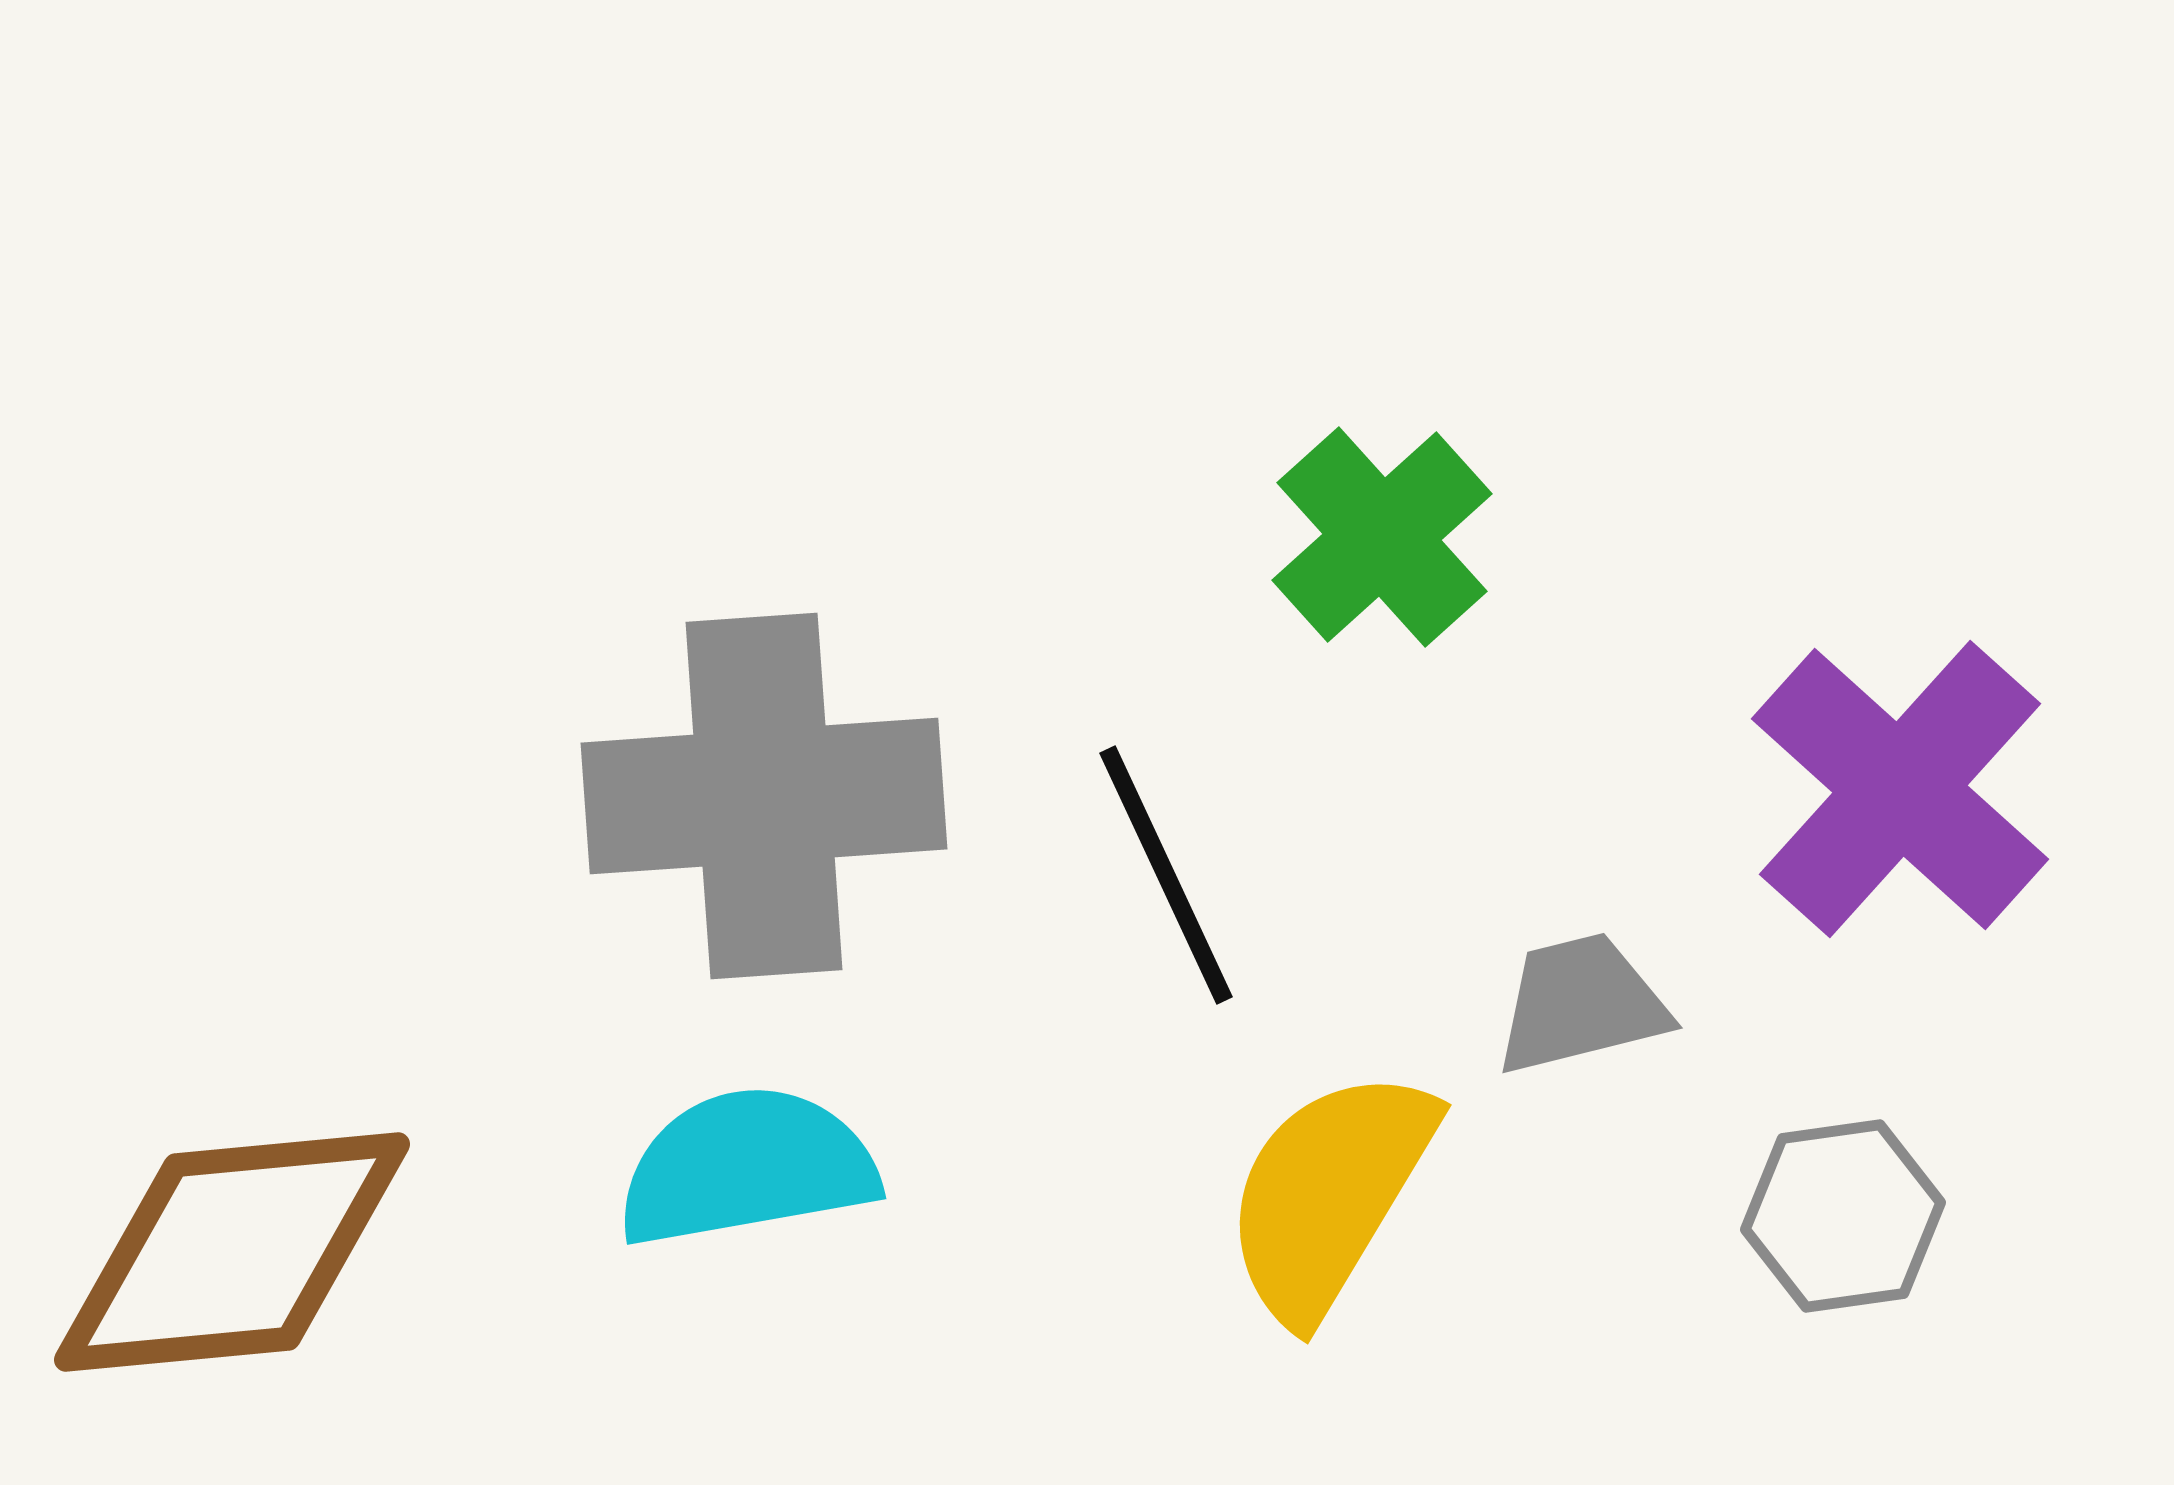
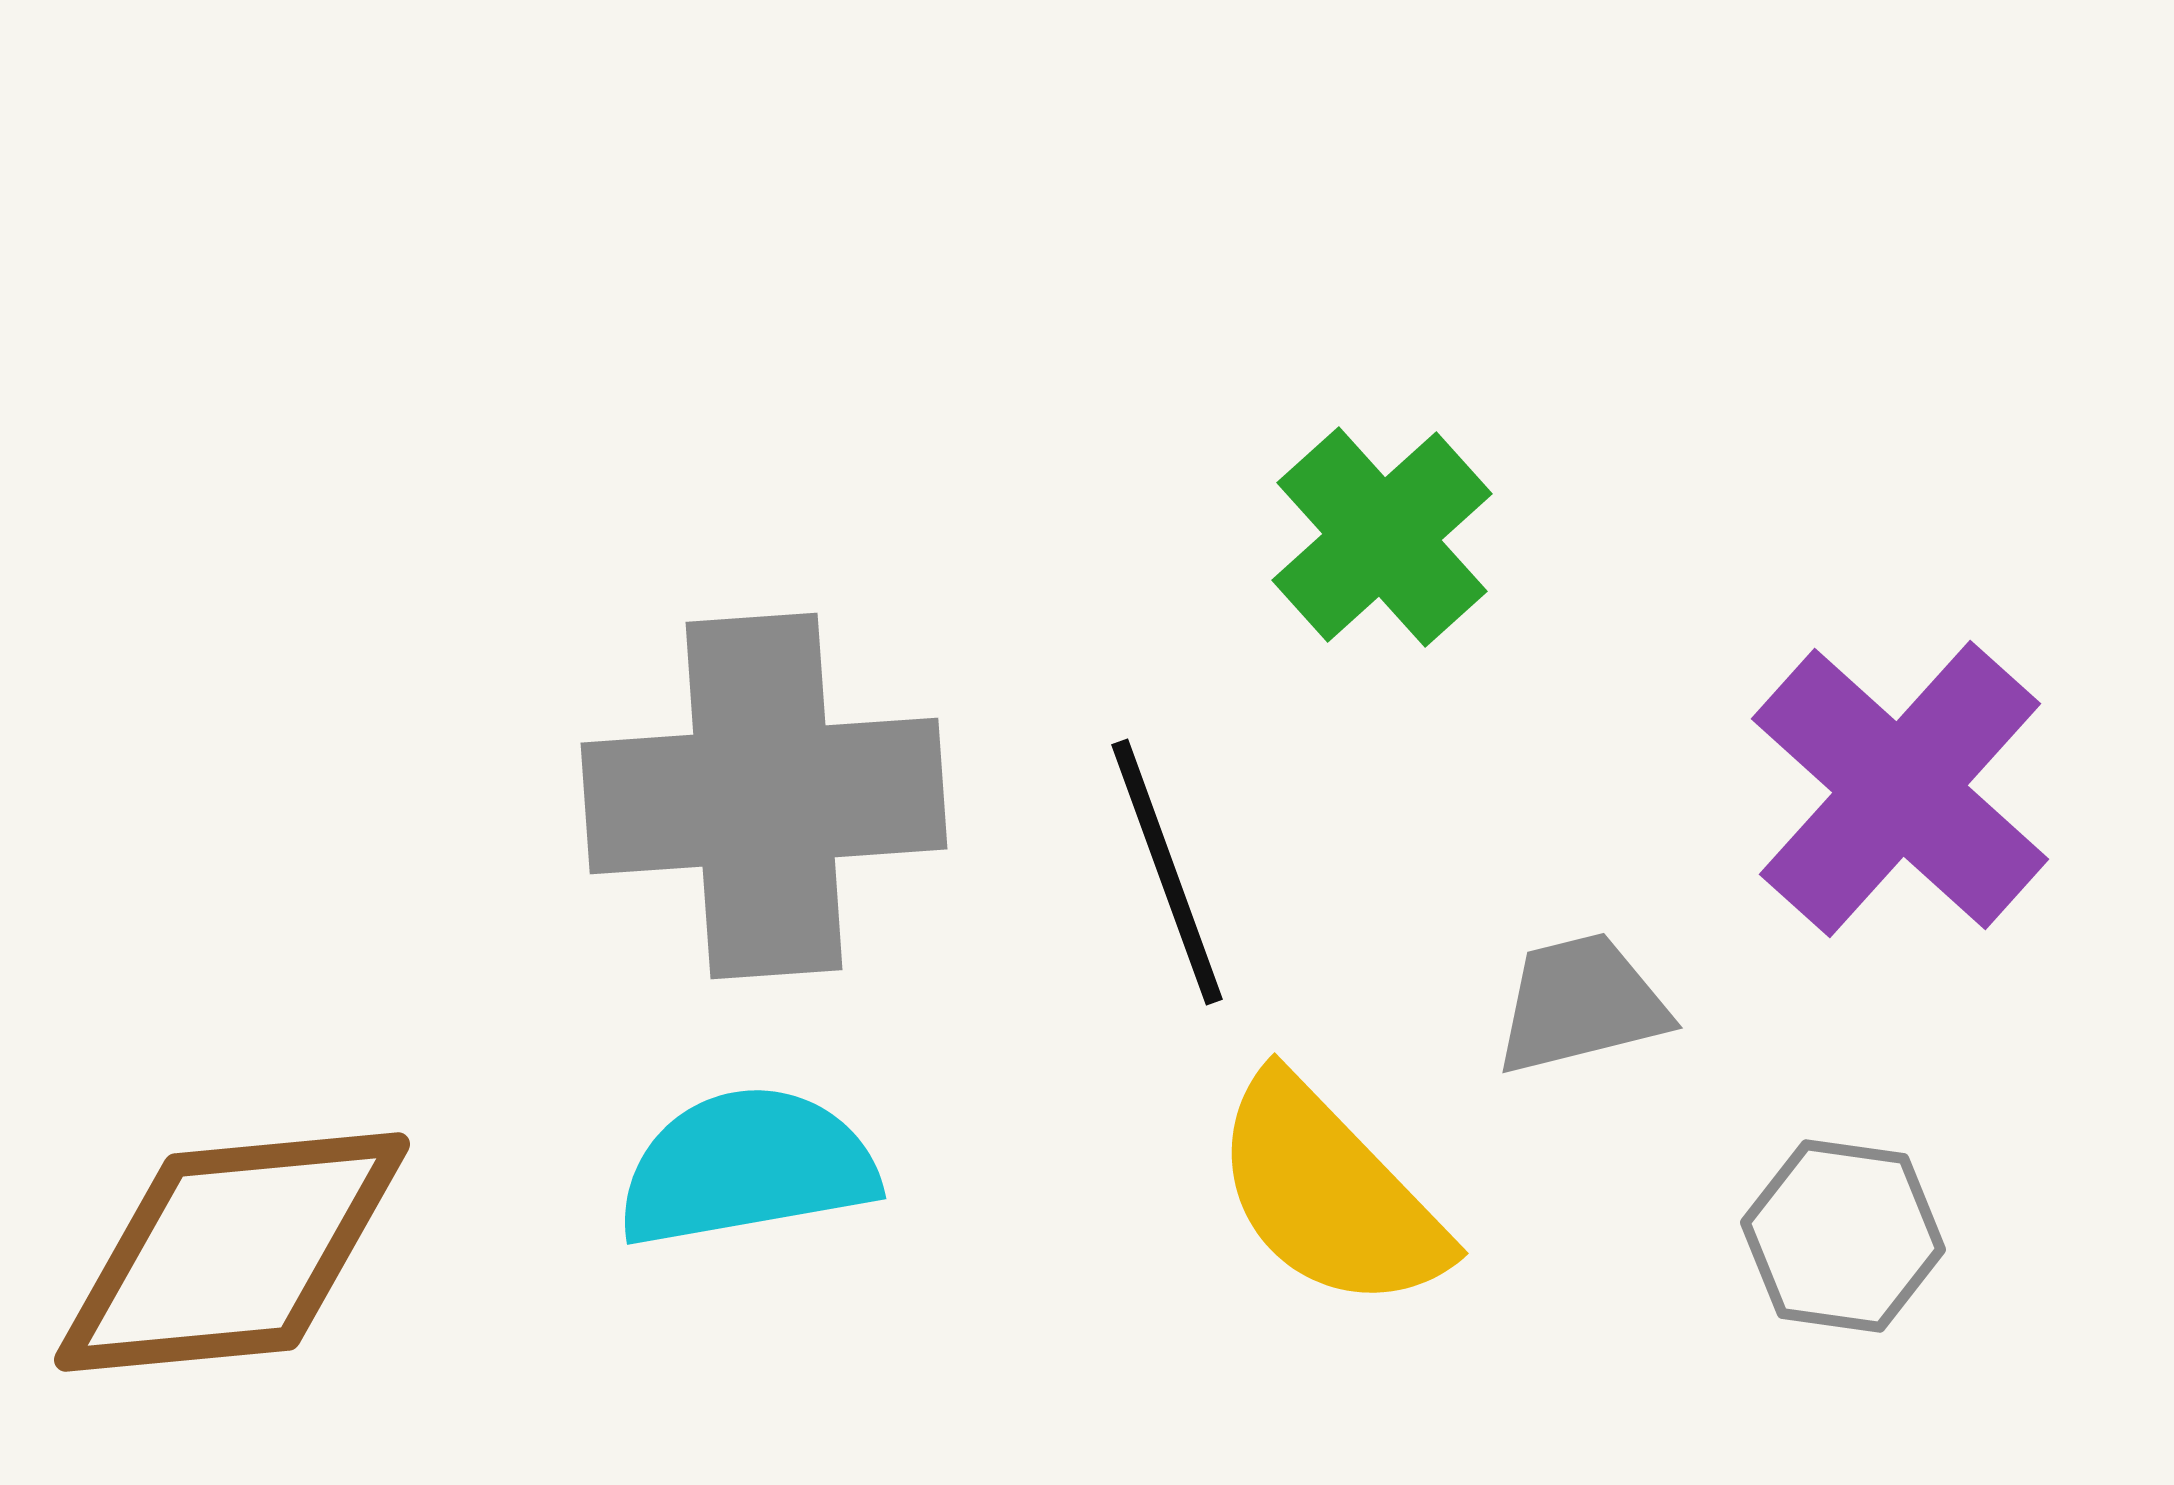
black line: moved 1 px right, 3 px up; rotated 5 degrees clockwise
yellow semicircle: rotated 75 degrees counterclockwise
gray hexagon: moved 20 px down; rotated 16 degrees clockwise
